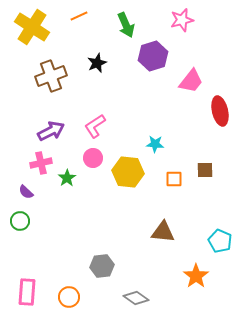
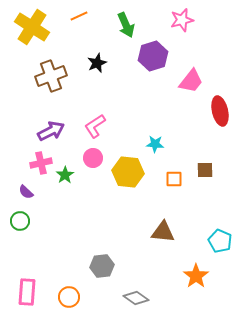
green star: moved 2 px left, 3 px up
